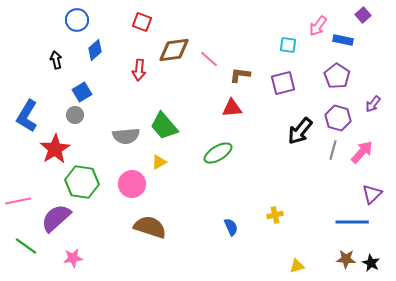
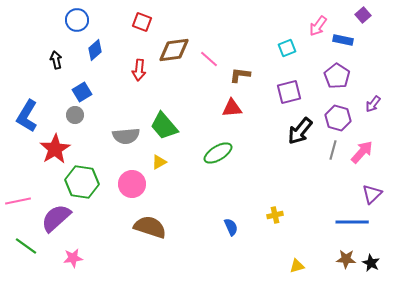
cyan square at (288, 45): moved 1 px left, 3 px down; rotated 30 degrees counterclockwise
purple square at (283, 83): moved 6 px right, 9 px down
